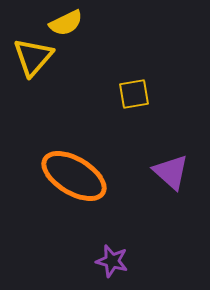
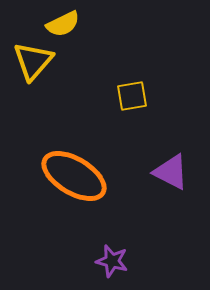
yellow semicircle: moved 3 px left, 1 px down
yellow triangle: moved 4 px down
yellow square: moved 2 px left, 2 px down
purple triangle: rotated 15 degrees counterclockwise
